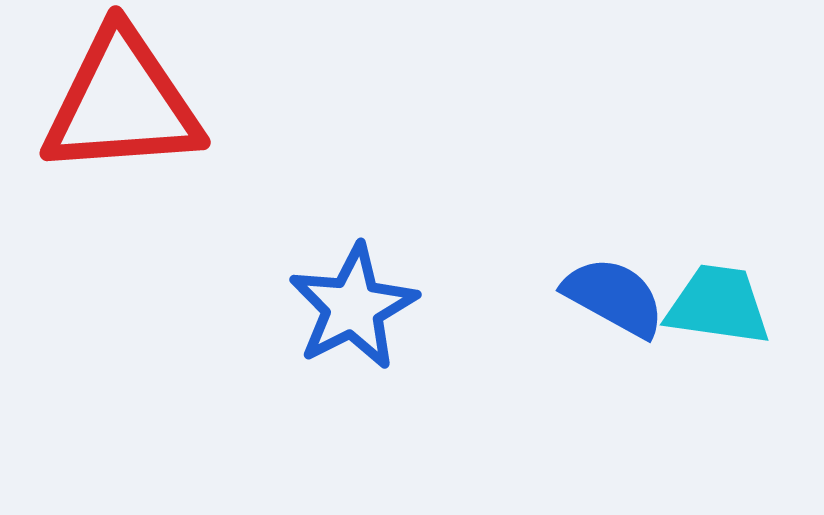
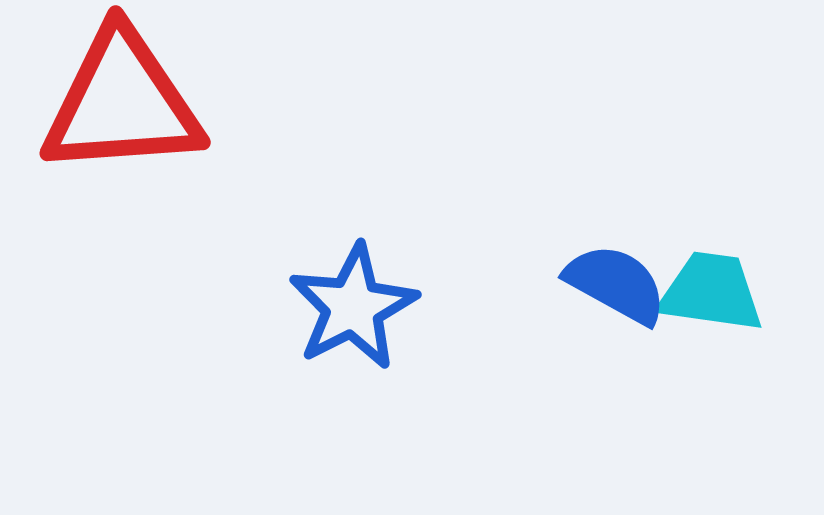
blue semicircle: moved 2 px right, 13 px up
cyan trapezoid: moved 7 px left, 13 px up
